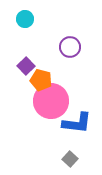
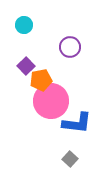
cyan circle: moved 1 px left, 6 px down
orange pentagon: rotated 25 degrees counterclockwise
